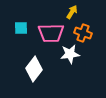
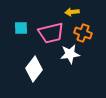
yellow arrow: rotated 128 degrees counterclockwise
pink trapezoid: rotated 12 degrees counterclockwise
